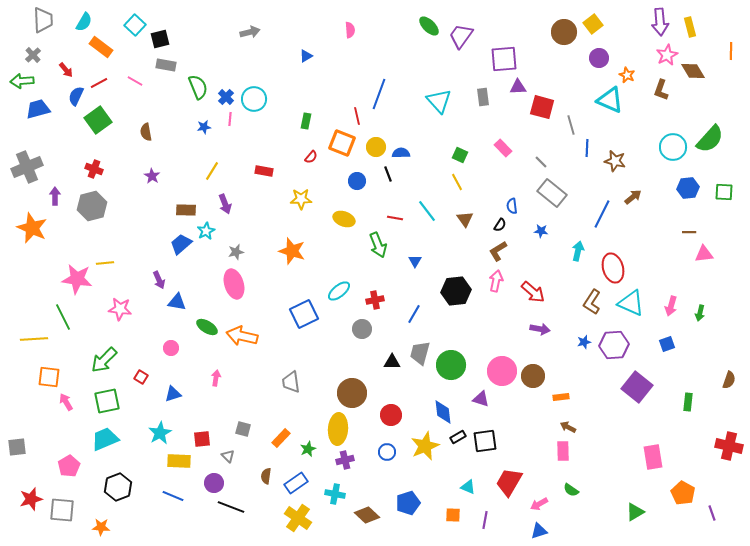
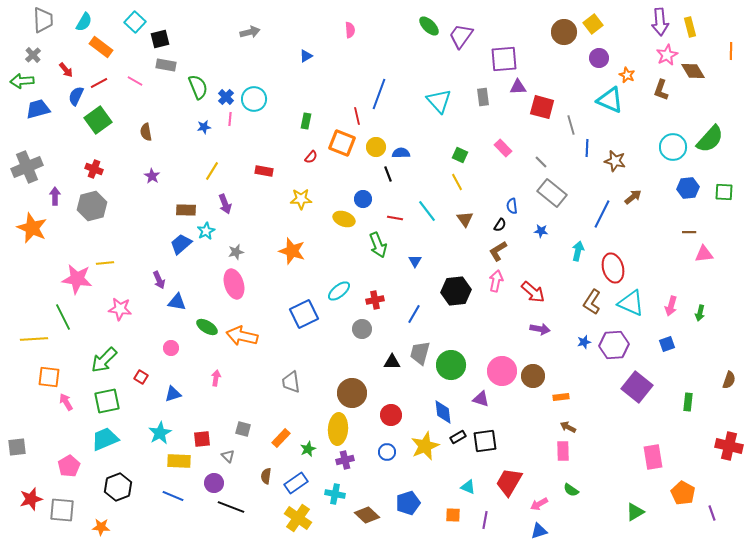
cyan square at (135, 25): moved 3 px up
blue circle at (357, 181): moved 6 px right, 18 px down
